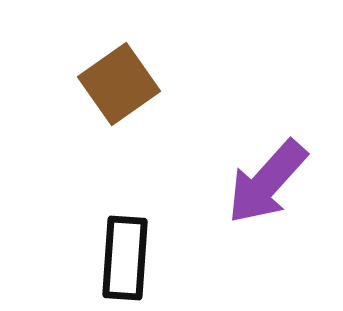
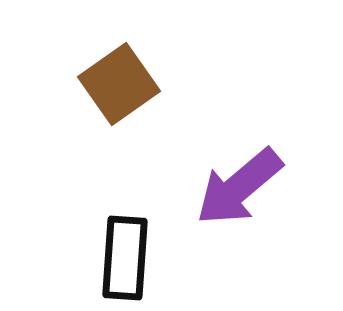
purple arrow: moved 28 px left, 5 px down; rotated 8 degrees clockwise
